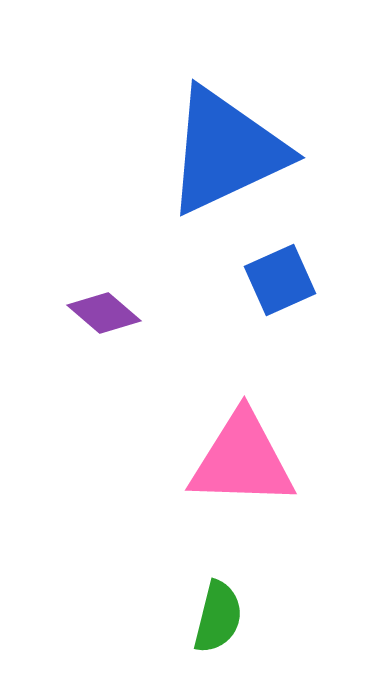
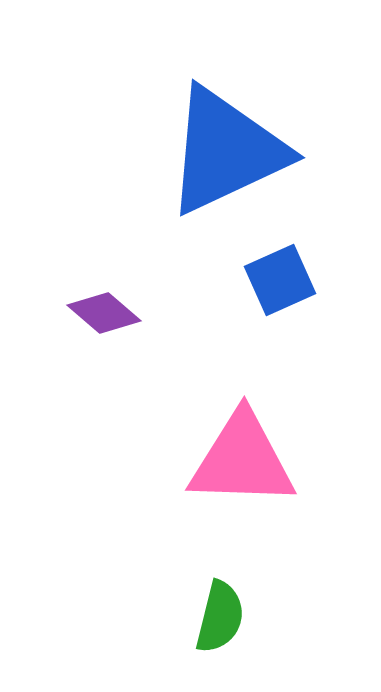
green semicircle: moved 2 px right
